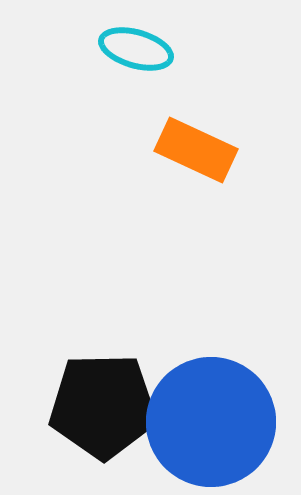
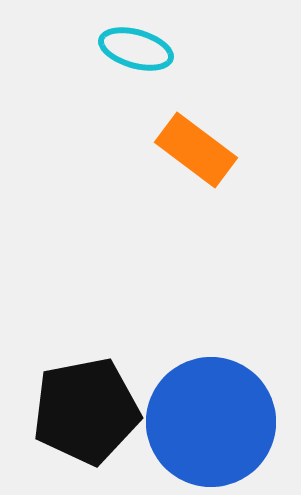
orange rectangle: rotated 12 degrees clockwise
black pentagon: moved 17 px left, 5 px down; rotated 10 degrees counterclockwise
